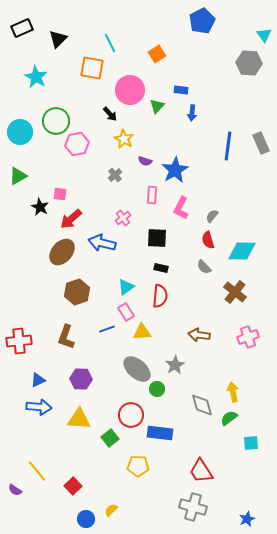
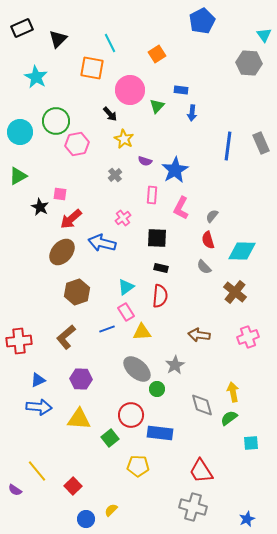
brown L-shape at (66, 337): rotated 30 degrees clockwise
